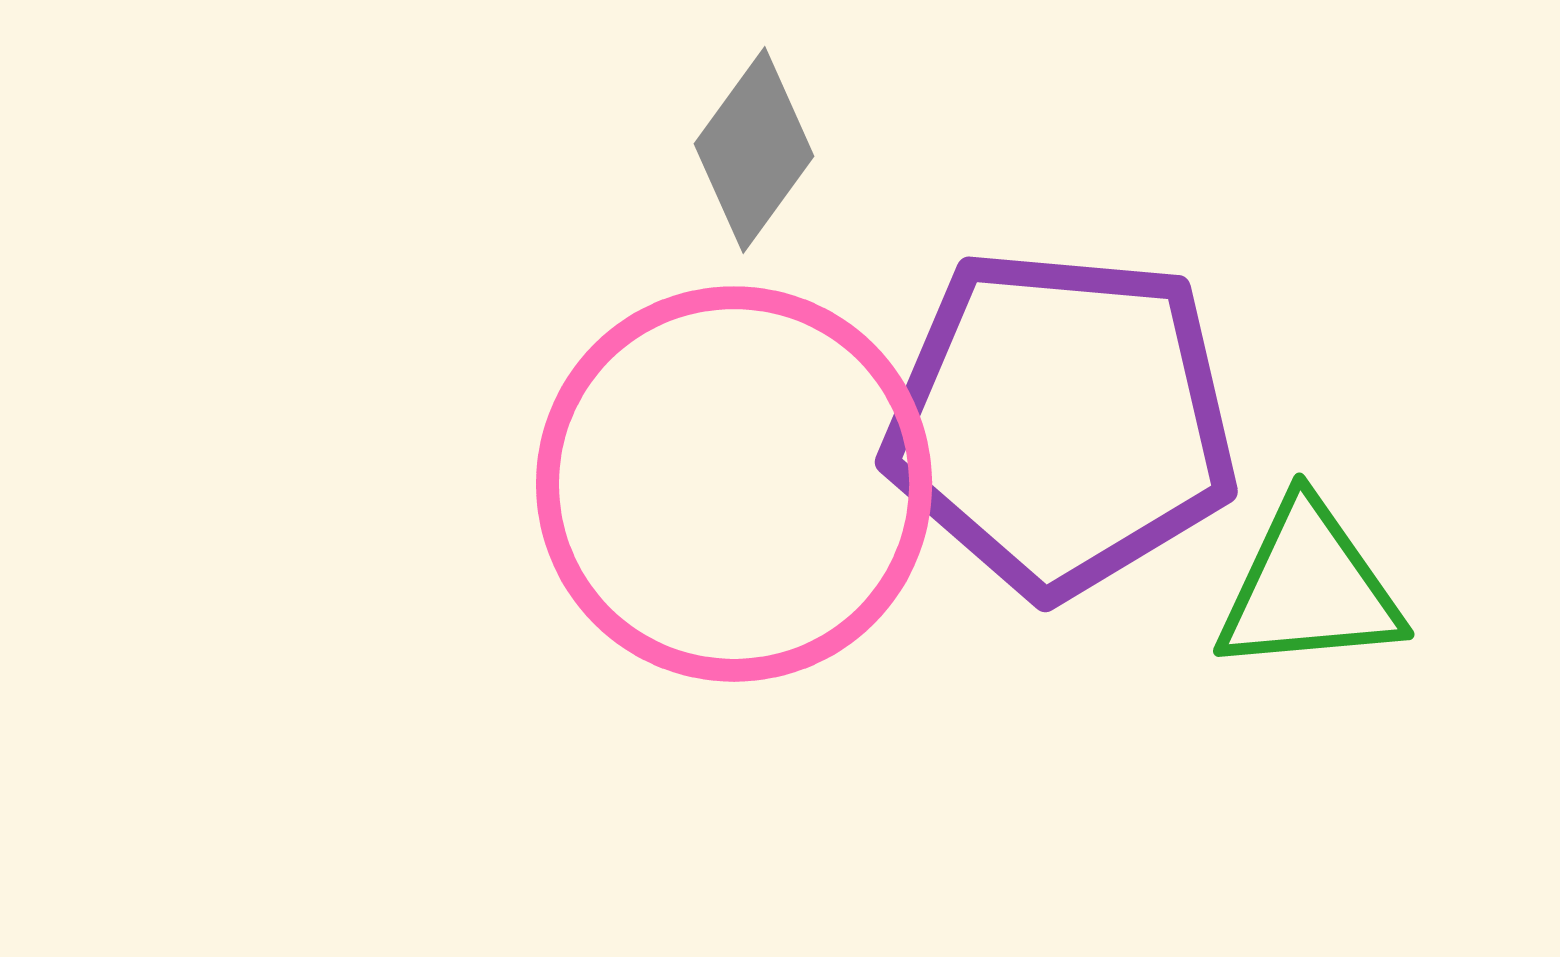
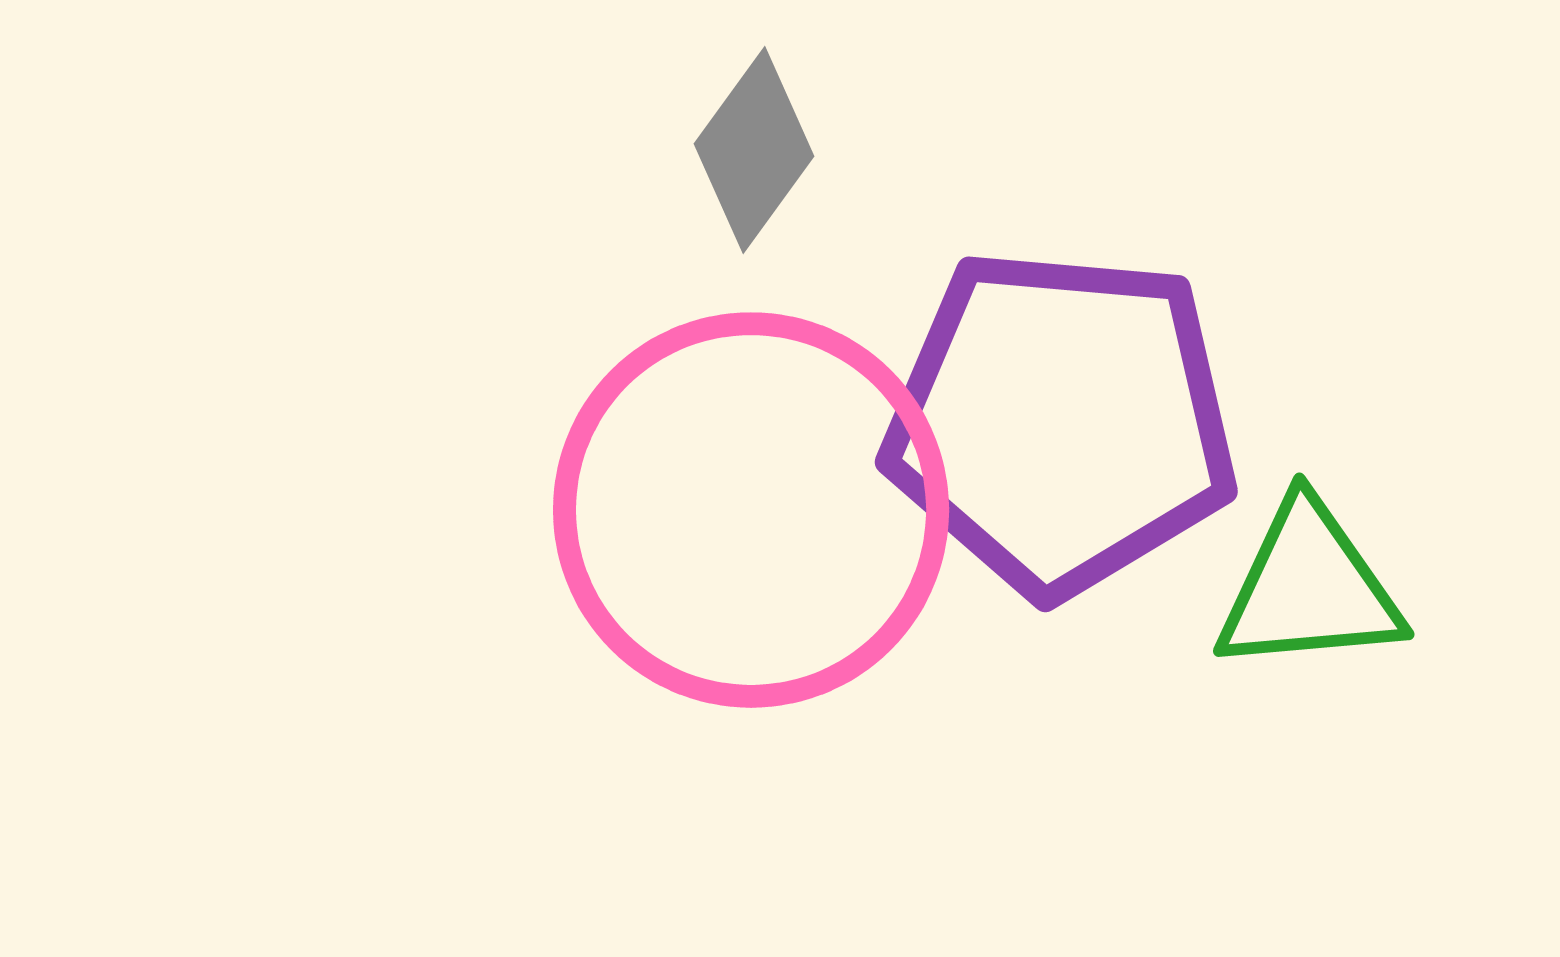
pink circle: moved 17 px right, 26 px down
